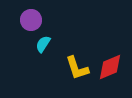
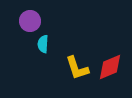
purple circle: moved 1 px left, 1 px down
cyan semicircle: rotated 30 degrees counterclockwise
